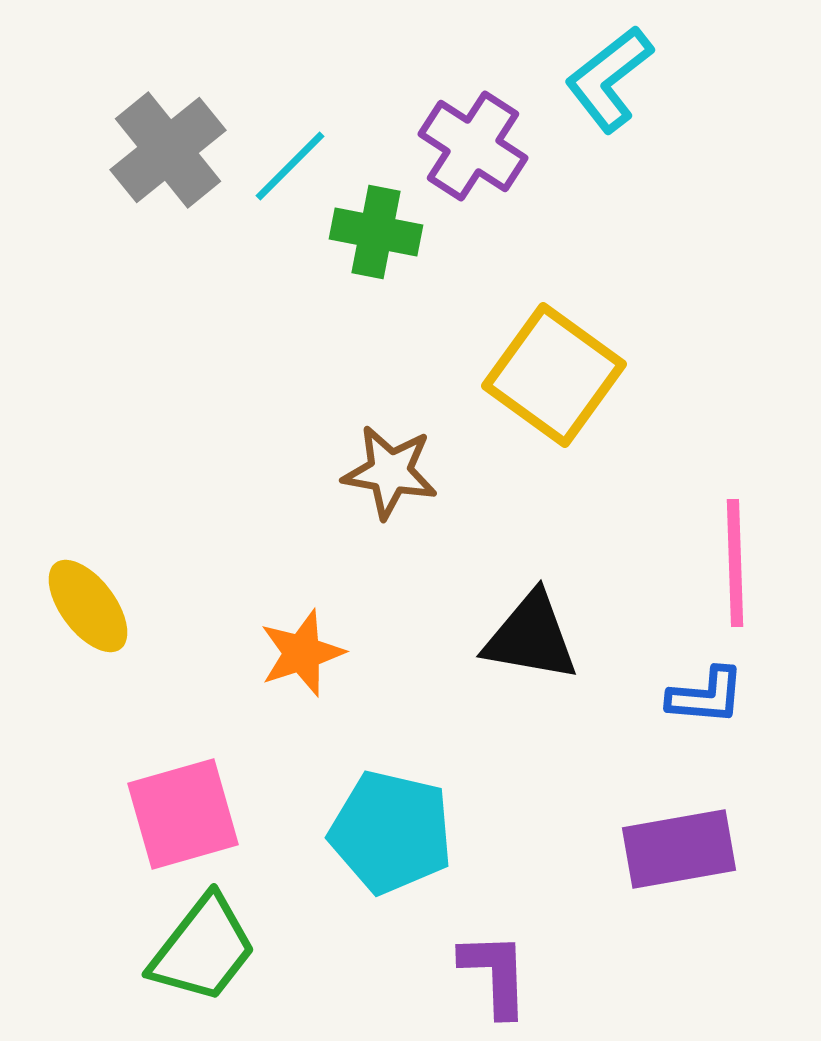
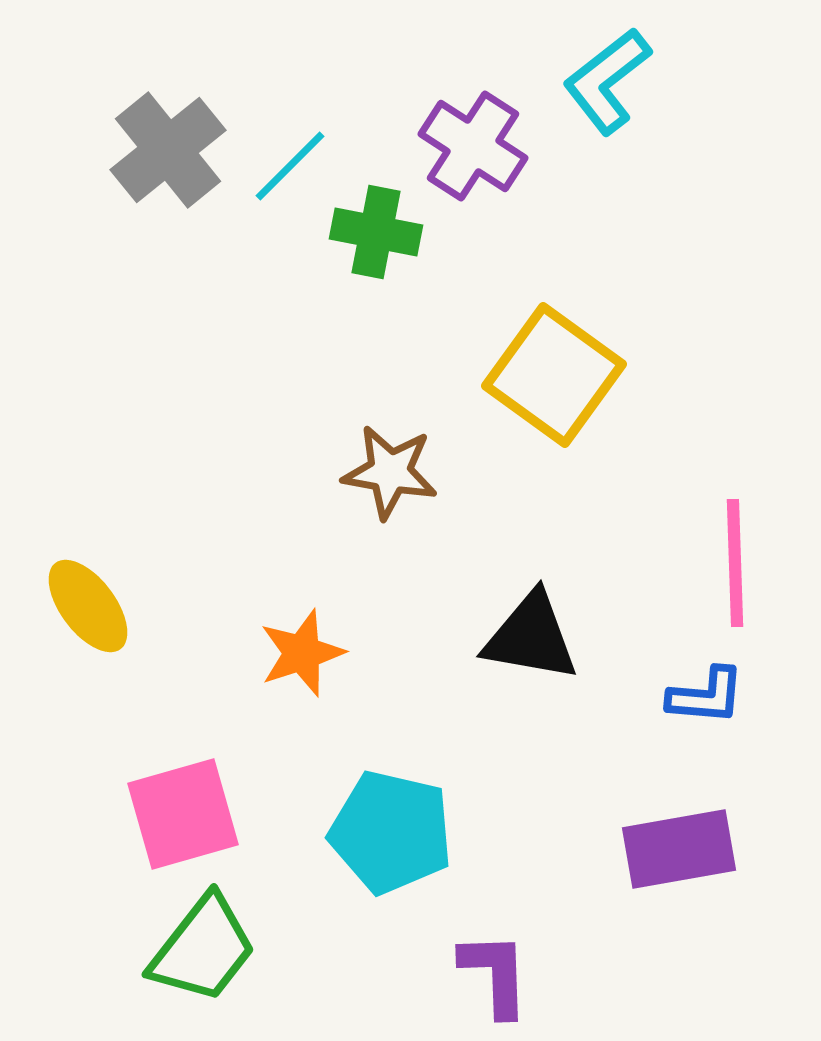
cyan L-shape: moved 2 px left, 2 px down
